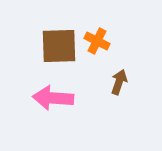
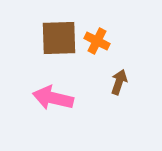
brown square: moved 8 px up
pink arrow: rotated 9 degrees clockwise
